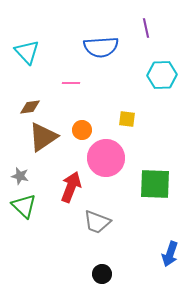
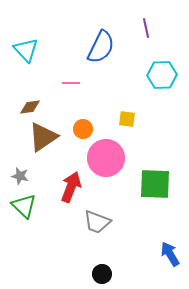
blue semicircle: rotated 60 degrees counterclockwise
cyan triangle: moved 1 px left, 2 px up
orange circle: moved 1 px right, 1 px up
blue arrow: rotated 130 degrees clockwise
